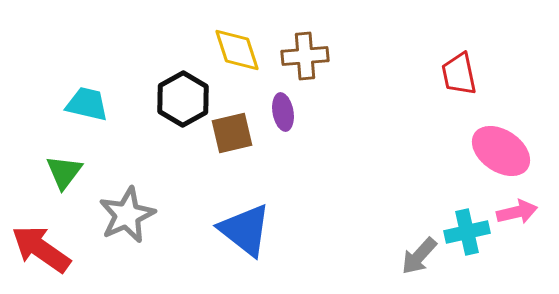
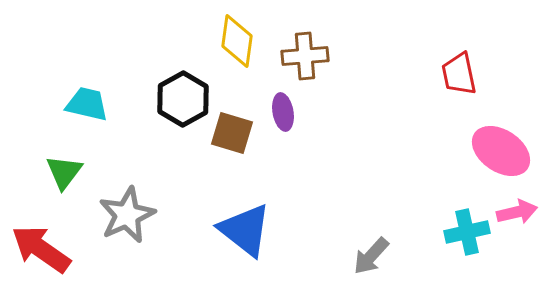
yellow diamond: moved 9 px up; rotated 26 degrees clockwise
brown square: rotated 30 degrees clockwise
gray arrow: moved 48 px left
